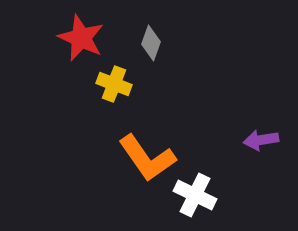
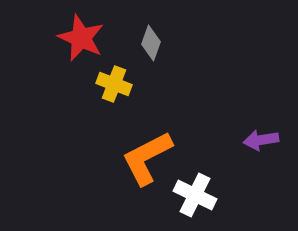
orange L-shape: rotated 98 degrees clockwise
